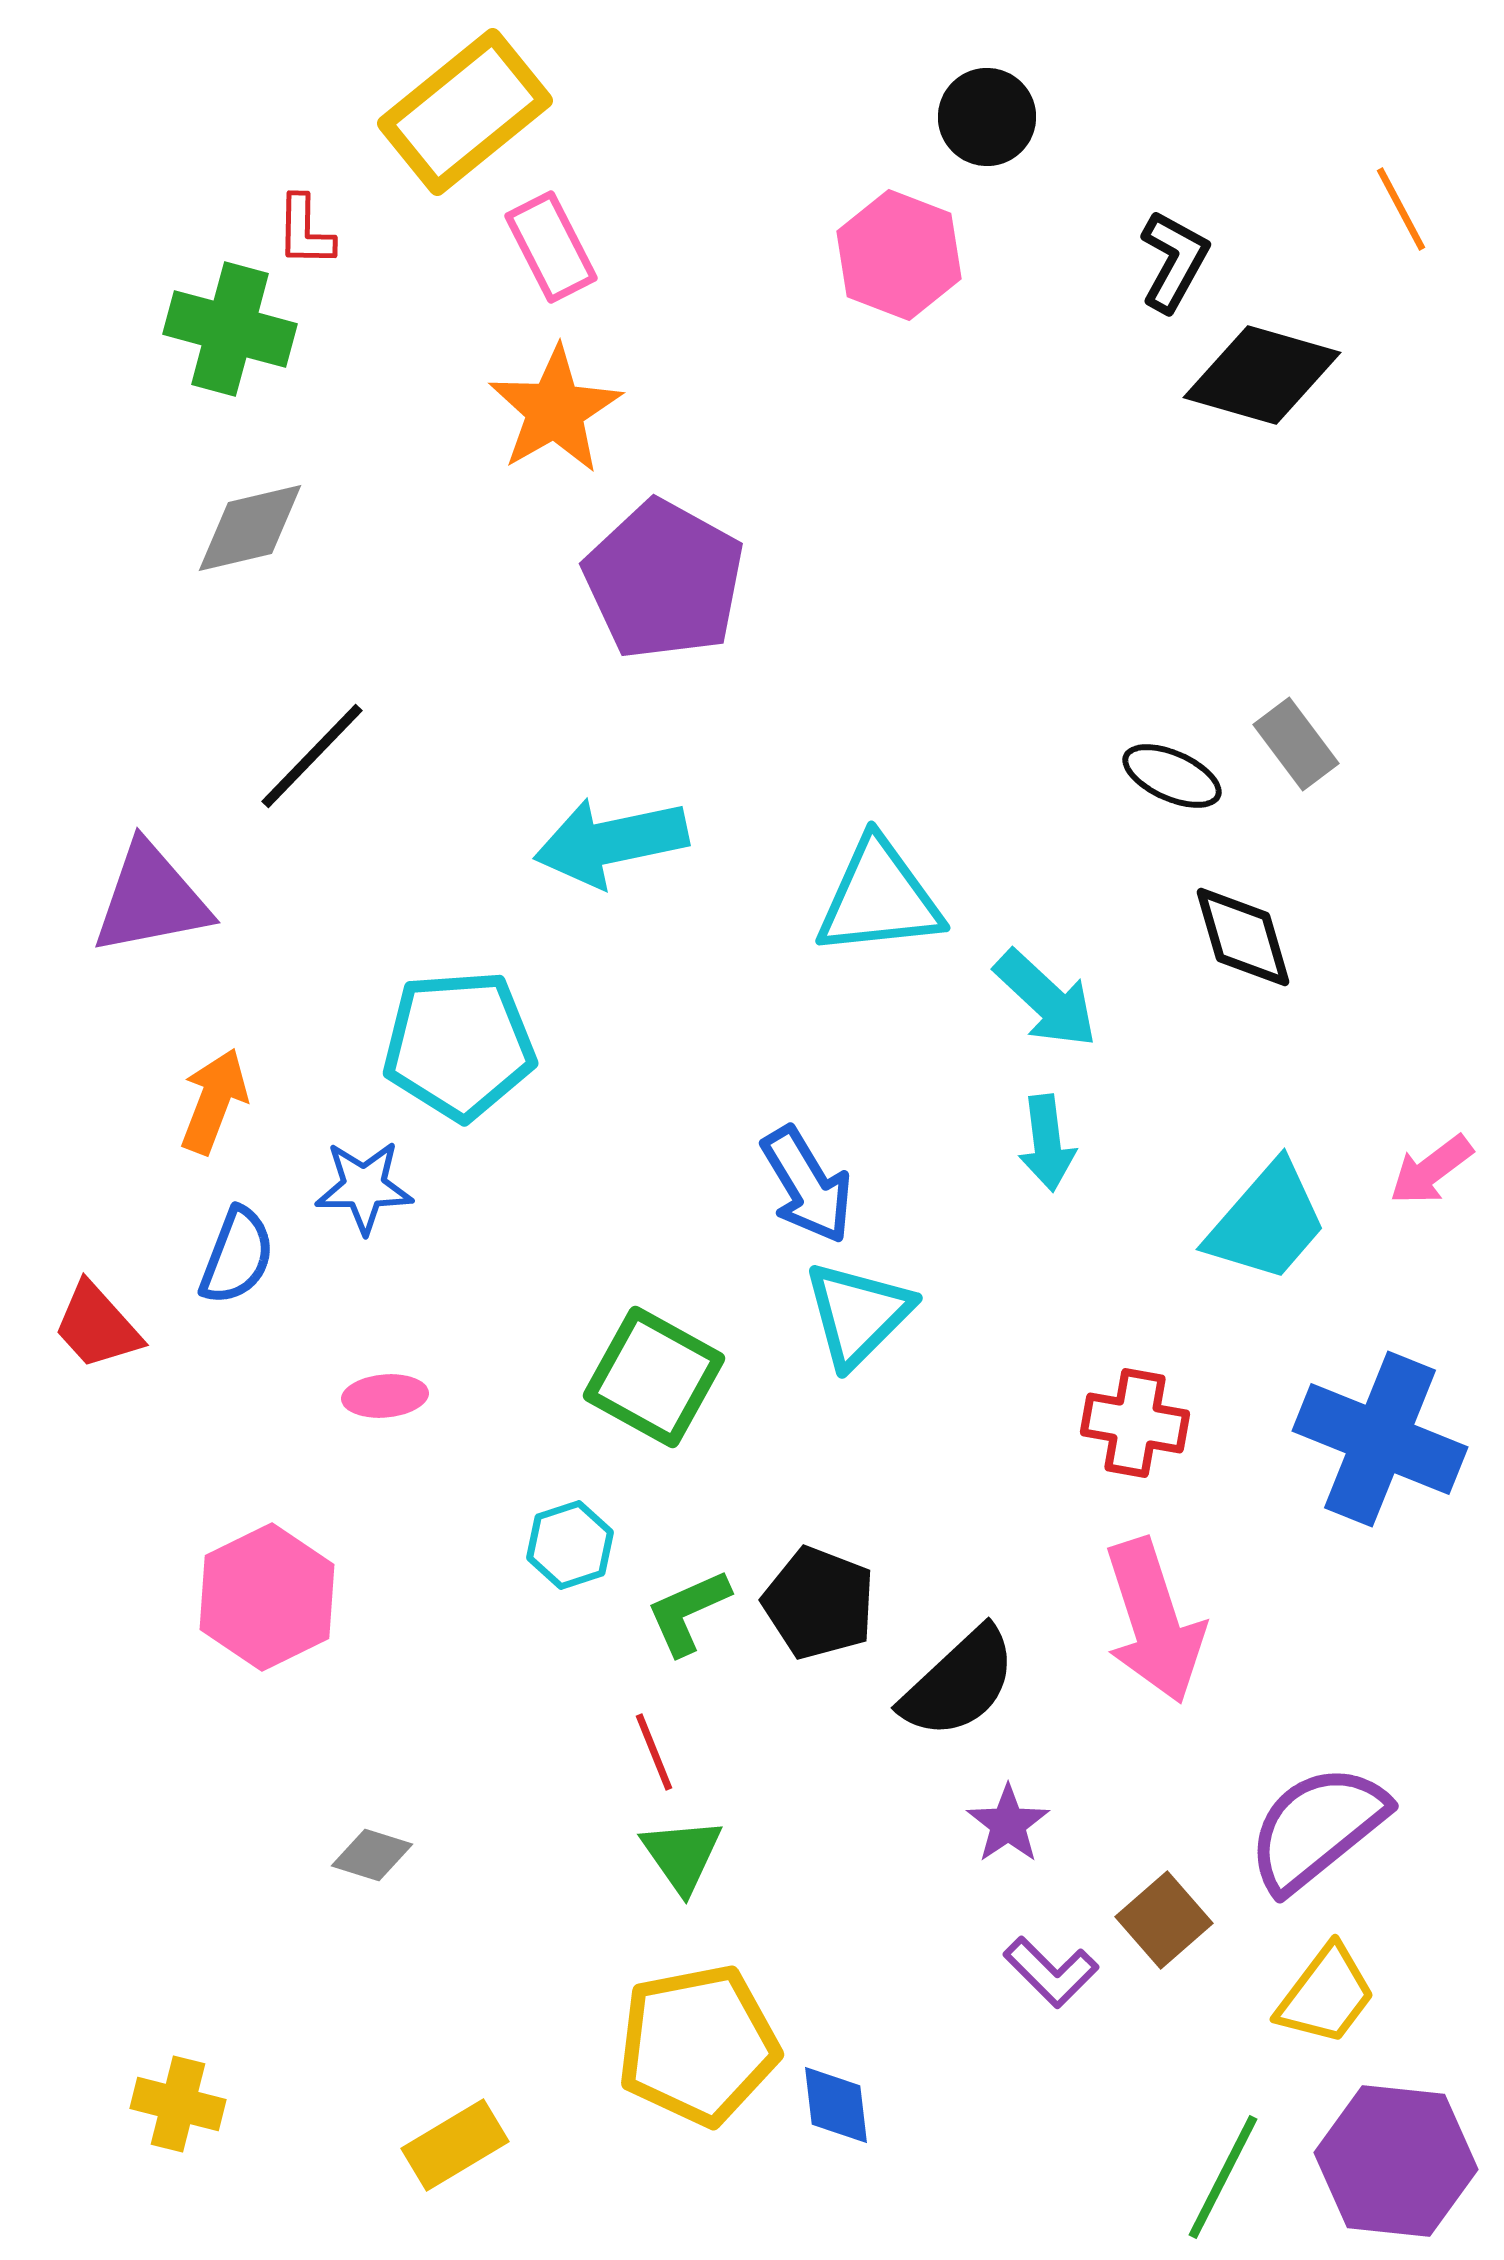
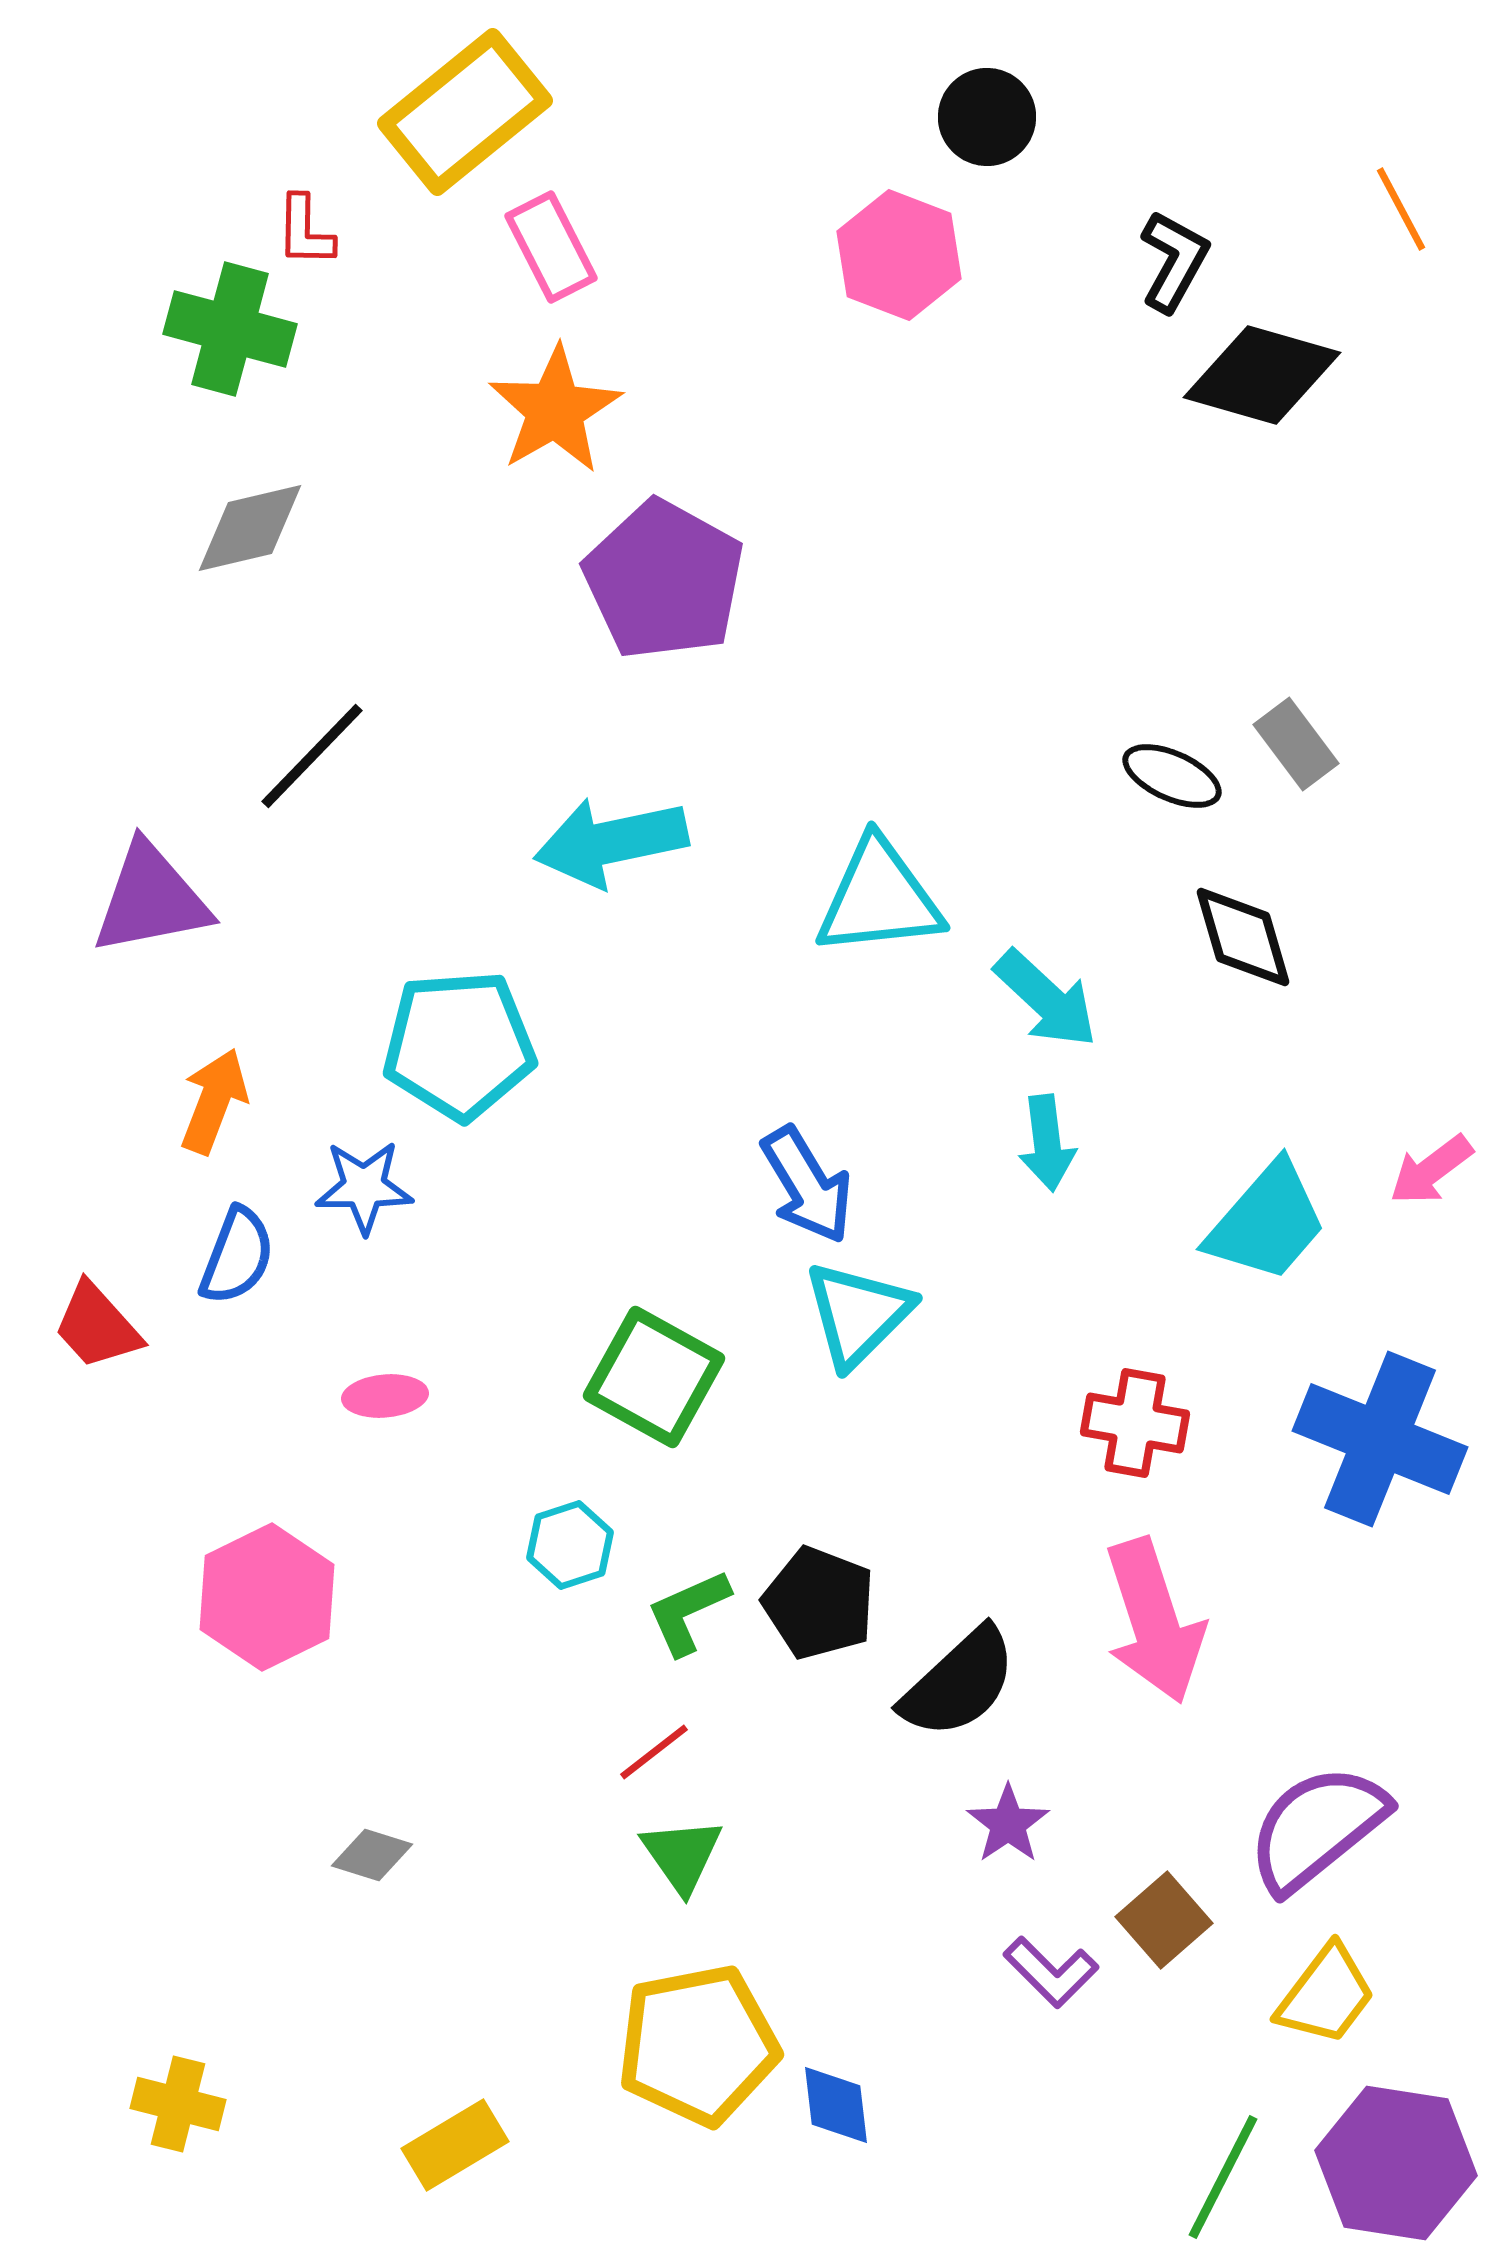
red line at (654, 1752): rotated 74 degrees clockwise
purple hexagon at (1396, 2161): moved 2 px down; rotated 3 degrees clockwise
